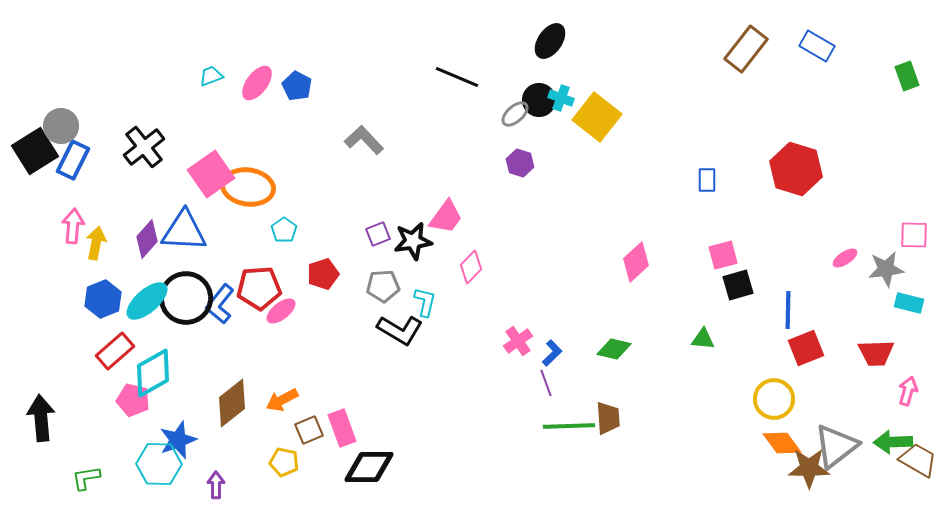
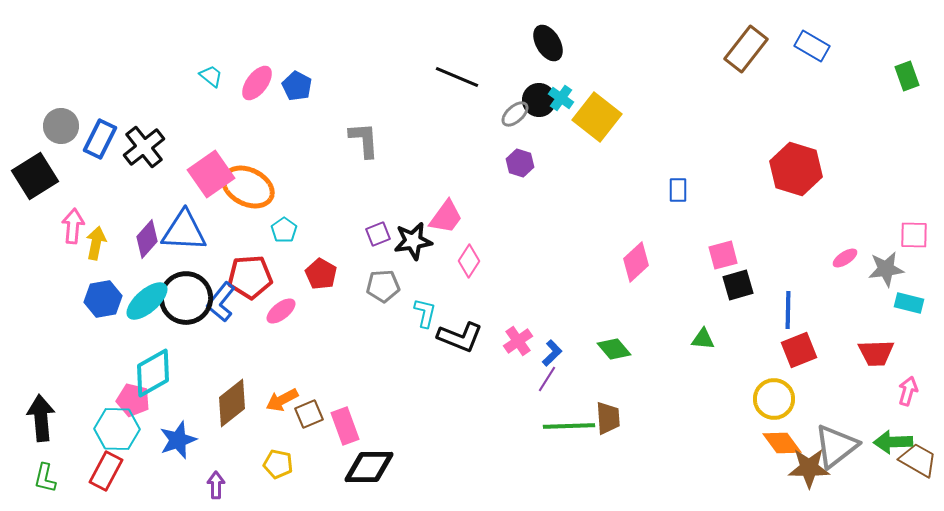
black ellipse at (550, 41): moved 2 px left, 2 px down; rotated 66 degrees counterclockwise
blue rectangle at (817, 46): moved 5 px left
cyan trapezoid at (211, 76): rotated 60 degrees clockwise
cyan cross at (561, 98): rotated 15 degrees clockwise
gray L-shape at (364, 140): rotated 39 degrees clockwise
black square at (35, 151): moved 25 px down
blue rectangle at (73, 160): moved 27 px right, 21 px up
blue rectangle at (707, 180): moved 29 px left, 10 px down
orange ellipse at (248, 187): rotated 18 degrees clockwise
pink diamond at (471, 267): moved 2 px left, 6 px up; rotated 12 degrees counterclockwise
red pentagon at (323, 274): moved 2 px left; rotated 24 degrees counterclockwise
red pentagon at (259, 288): moved 9 px left, 11 px up
blue hexagon at (103, 299): rotated 12 degrees clockwise
cyan L-shape at (425, 302): moved 11 px down
blue L-shape at (220, 304): moved 1 px right, 2 px up
black L-shape at (400, 330): moved 60 px right, 7 px down; rotated 9 degrees counterclockwise
red square at (806, 348): moved 7 px left, 2 px down
green diamond at (614, 349): rotated 36 degrees clockwise
red rectangle at (115, 351): moved 9 px left, 120 px down; rotated 21 degrees counterclockwise
purple line at (546, 383): moved 1 px right, 4 px up; rotated 52 degrees clockwise
pink rectangle at (342, 428): moved 3 px right, 2 px up
brown square at (309, 430): moved 16 px up
yellow pentagon at (284, 462): moved 6 px left, 2 px down
cyan hexagon at (159, 464): moved 42 px left, 35 px up
green L-shape at (86, 478): moved 41 px left; rotated 68 degrees counterclockwise
